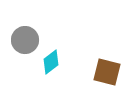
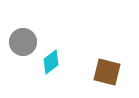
gray circle: moved 2 px left, 2 px down
